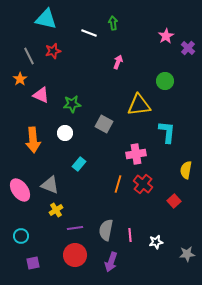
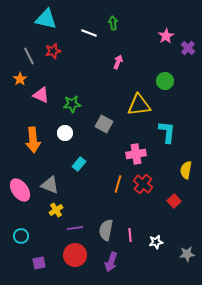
purple square: moved 6 px right
